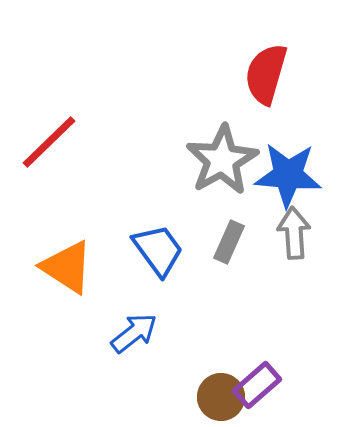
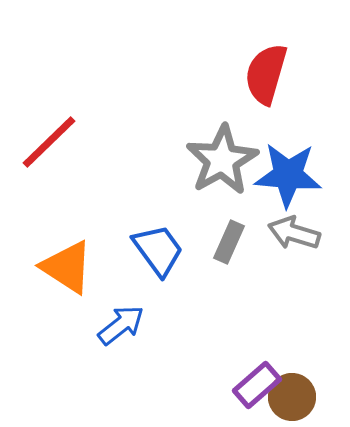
gray arrow: rotated 69 degrees counterclockwise
blue arrow: moved 13 px left, 8 px up
brown circle: moved 71 px right
